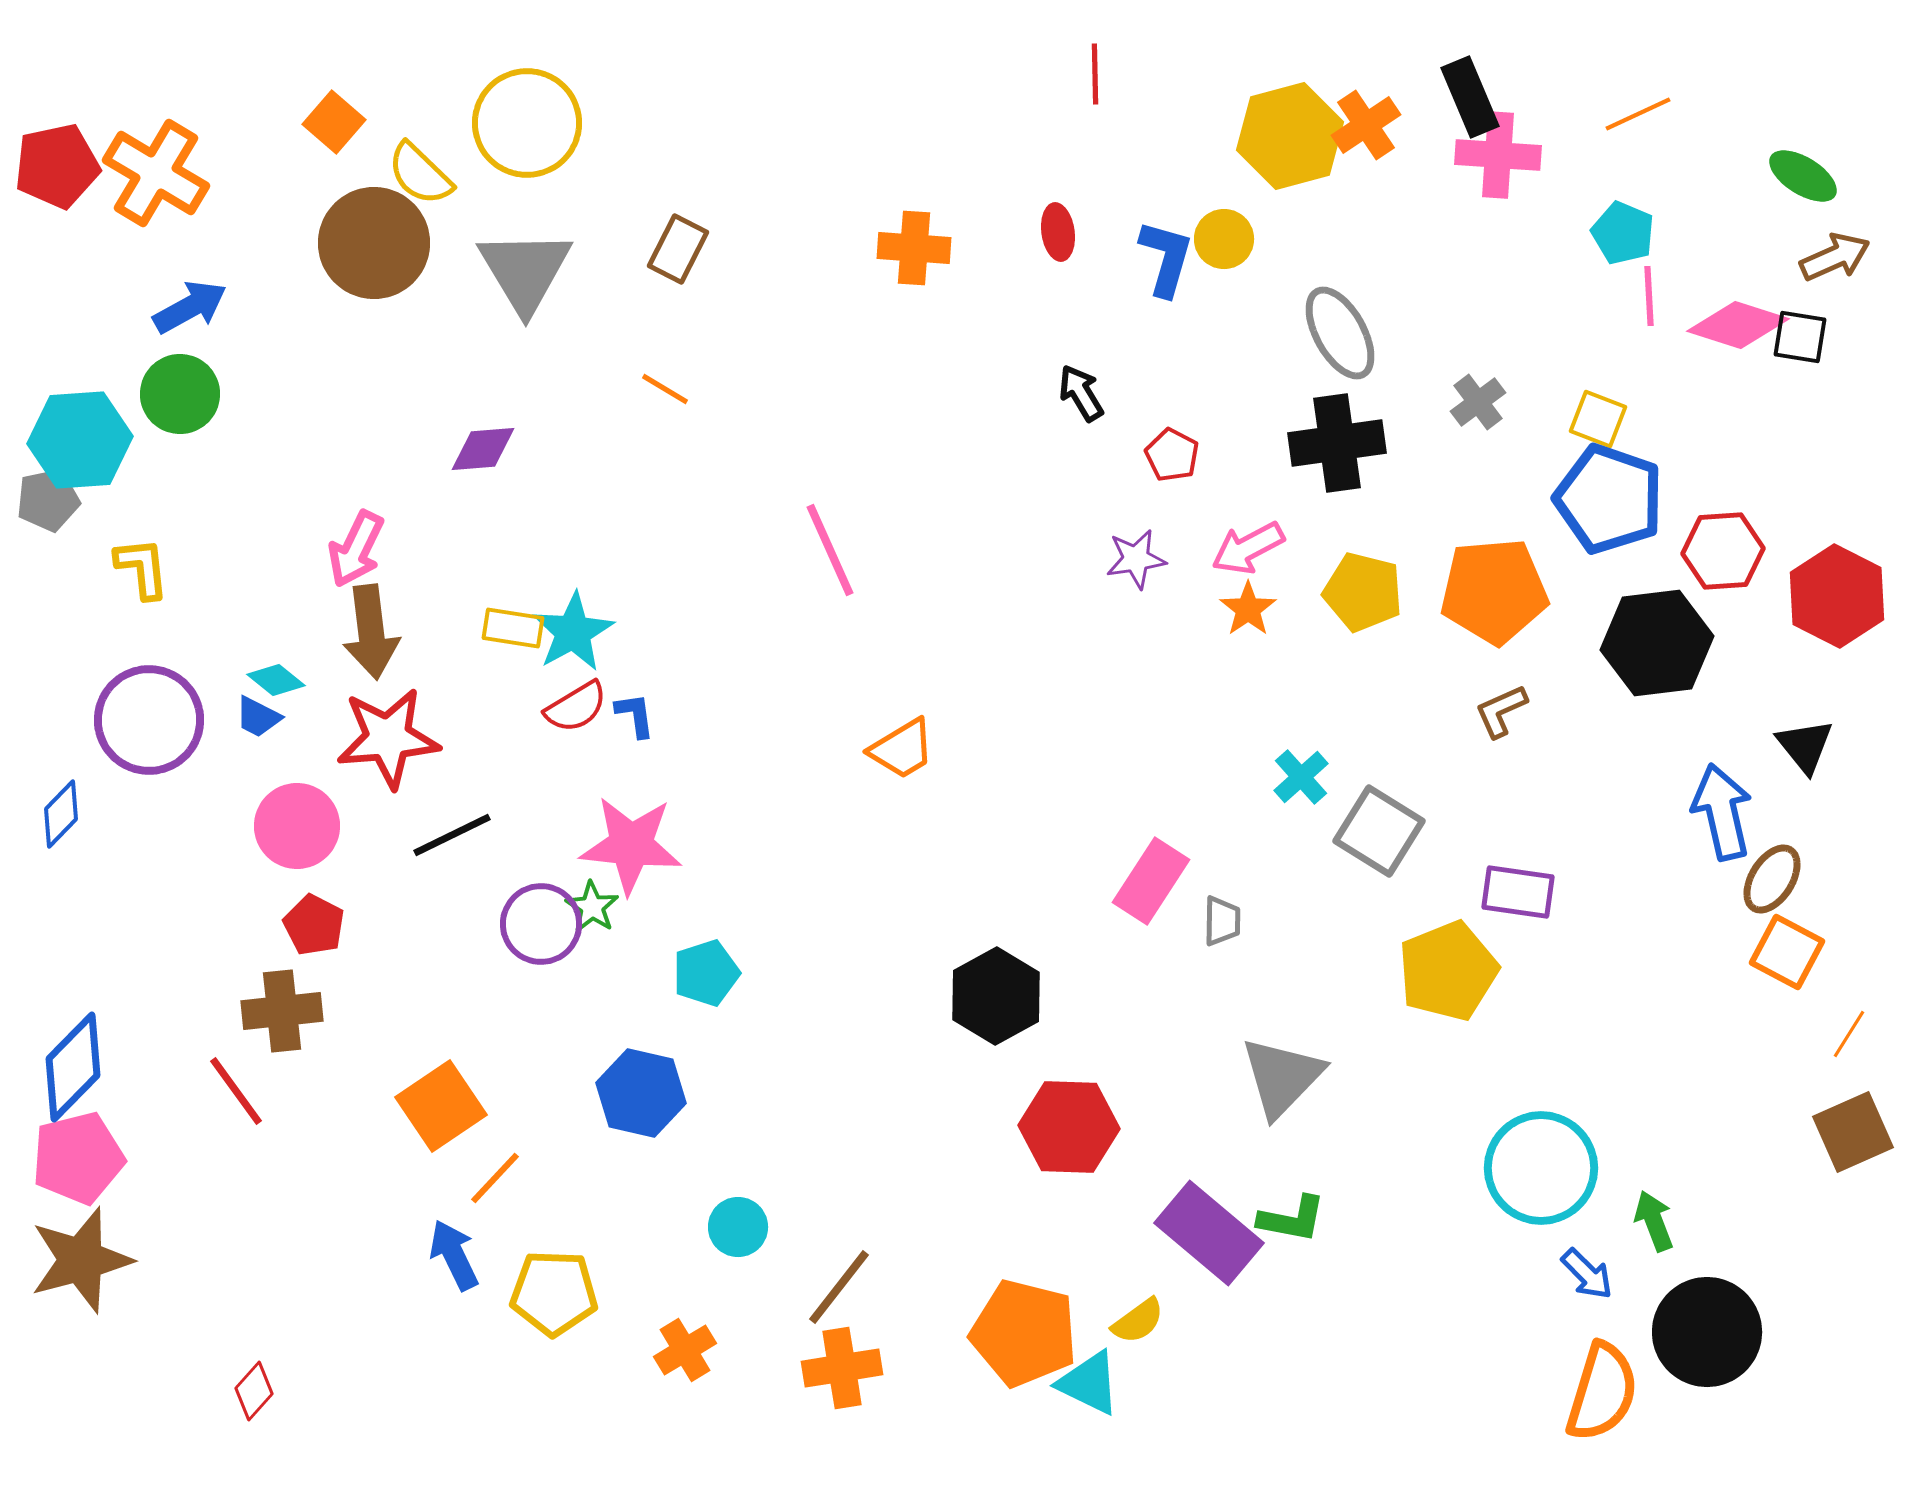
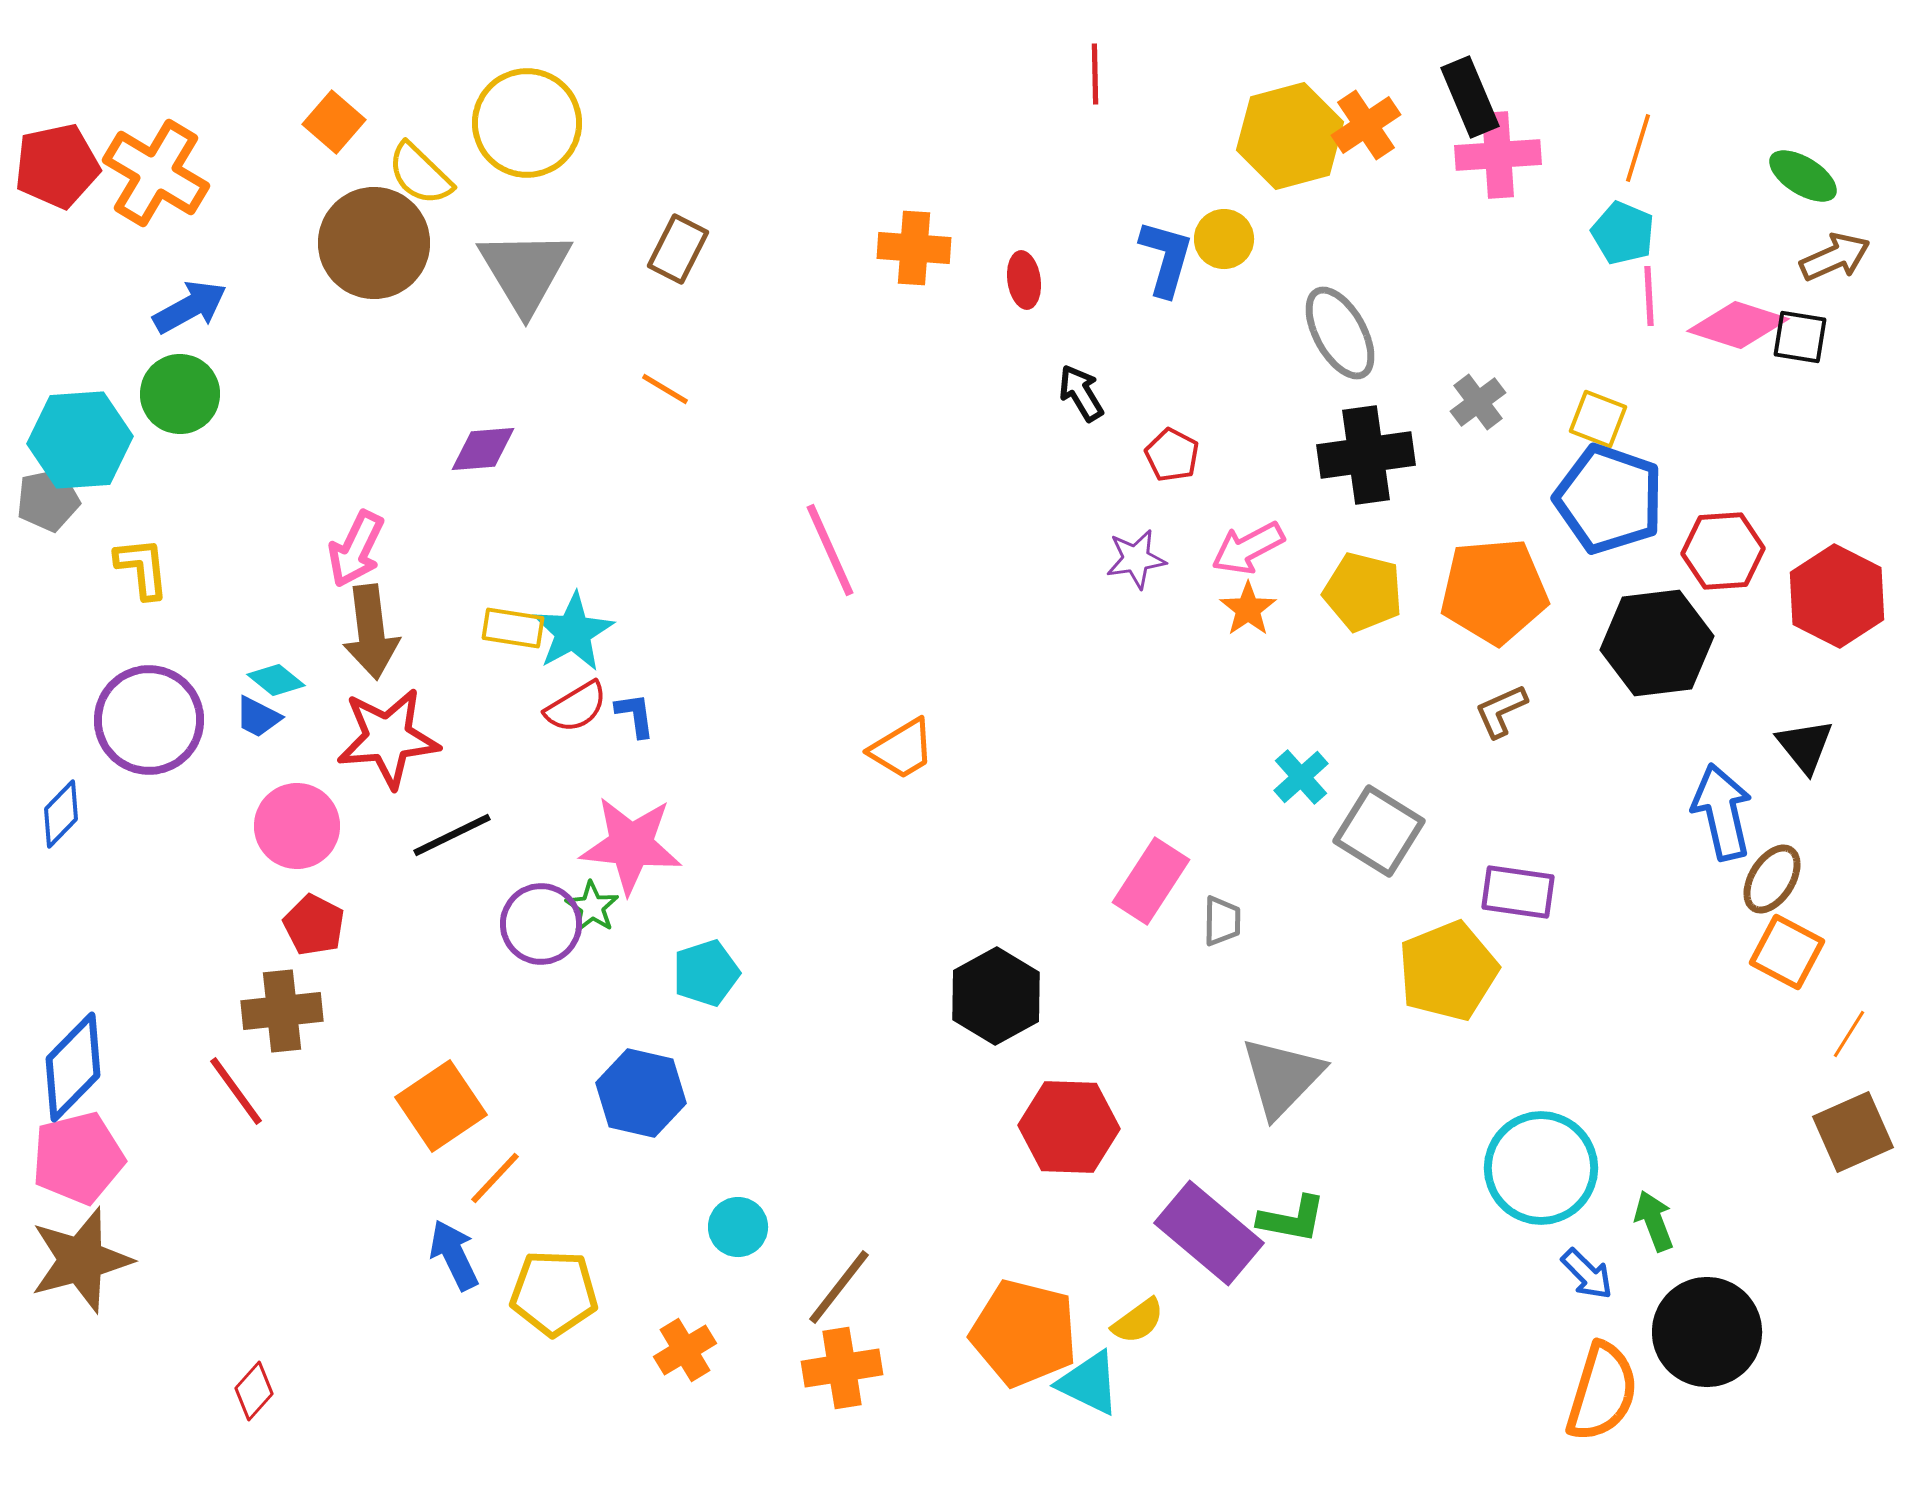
orange line at (1638, 114): moved 34 px down; rotated 48 degrees counterclockwise
pink cross at (1498, 155): rotated 8 degrees counterclockwise
red ellipse at (1058, 232): moved 34 px left, 48 px down
black cross at (1337, 443): moved 29 px right, 12 px down
